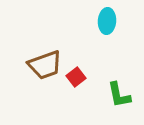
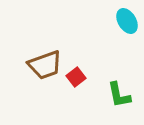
cyan ellipse: moved 20 px right; rotated 35 degrees counterclockwise
